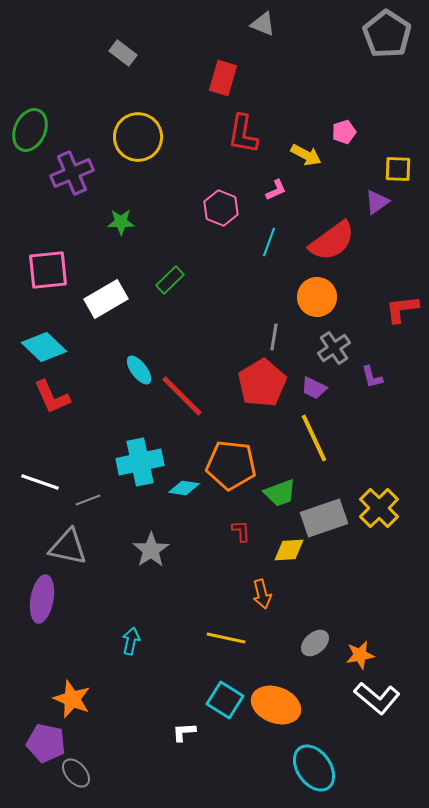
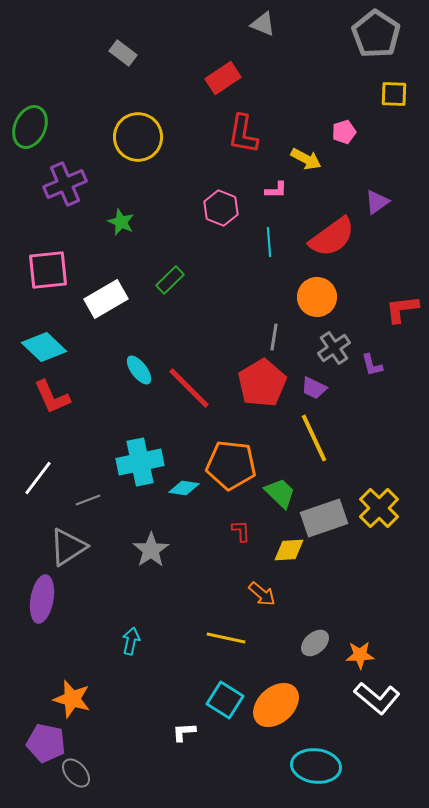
gray pentagon at (387, 34): moved 11 px left
red rectangle at (223, 78): rotated 40 degrees clockwise
green ellipse at (30, 130): moved 3 px up
yellow arrow at (306, 155): moved 4 px down
yellow square at (398, 169): moved 4 px left, 75 px up
purple cross at (72, 173): moved 7 px left, 11 px down
pink L-shape at (276, 190): rotated 25 degrees clockwise
green star at (121, 222): rotated 24 degrees clockwise
red semicircle at (332, 241): moved 4 px up
cyan line at (269, 242): rotated 24 degrees counterclockwise
purple L-shape at (372, 377): moved 12 px up
red line at (182, 396): moved 7 px right, 8 px up
white line at (40, 482): moved 2 px left, 4 px up; rotated 72 degrees counterclockwise
green trapezoid at (280, 493): rotated 116 degrees counterclockwise
gray triangle at (68, 547): rotated 45 degrees counterclockwise
orange arrow at (262, 594): rotated 36 degrees counterclockwise
orange star at (360, 655): rotated 8 degrees clockwise
orange star at (72, 699): rotated 6 degrees counterclockwise
orange ellipse at (276, 705): rotated 63 degrees counterclockwise
cyan ellipse at (314, 768): moved 2 px right, 2 px up; rotated 48 degrees counterclockwise
